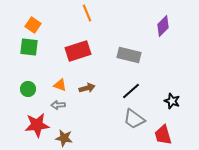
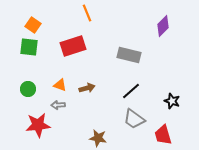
red rectangle: moved 5 px left, 5 px up
red star: moved 1 px right
brown star: moved 34 px right
